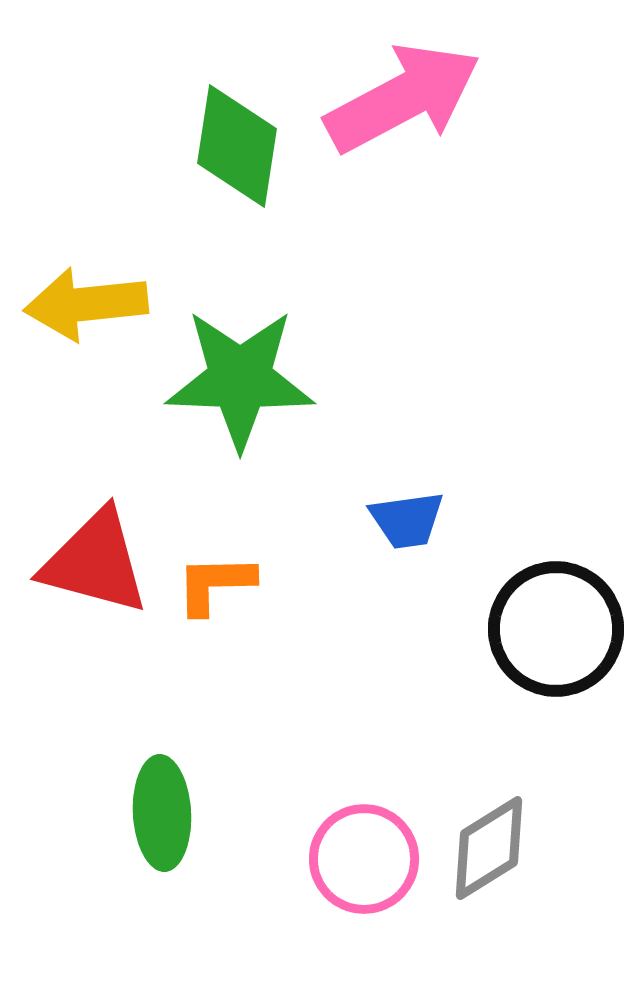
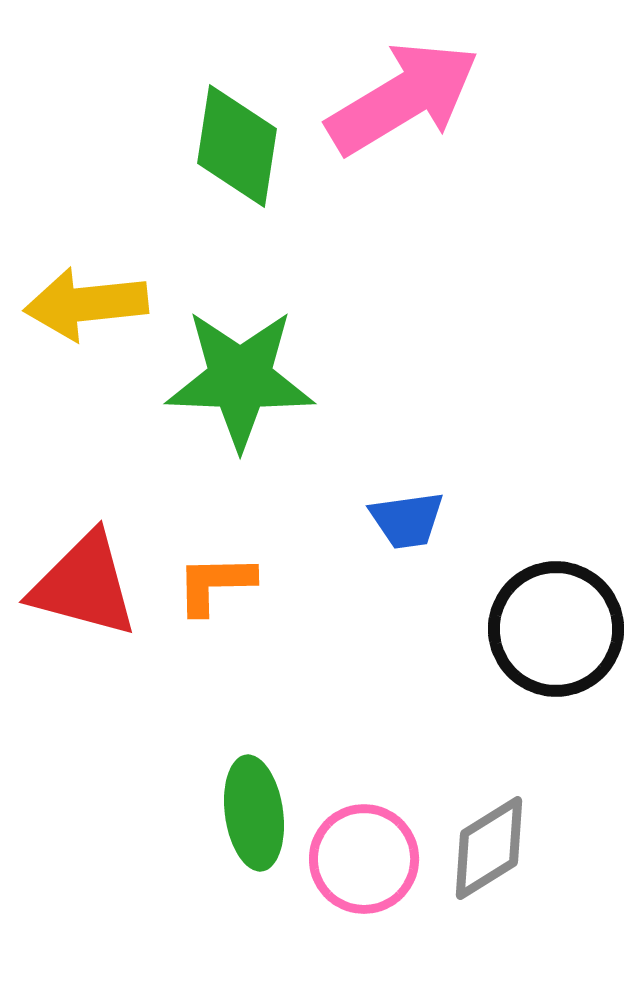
pink arrow: rotated 3 degrees counterclockwise
red triangle: moved 11 px left, 23 px down
green ellipse: moved 92 px right; rotated 5 degrees counterclockwise
